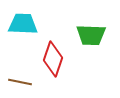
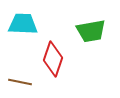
green trapezoid: moved 4 px up; rotated 12 degrees counterclockwise
